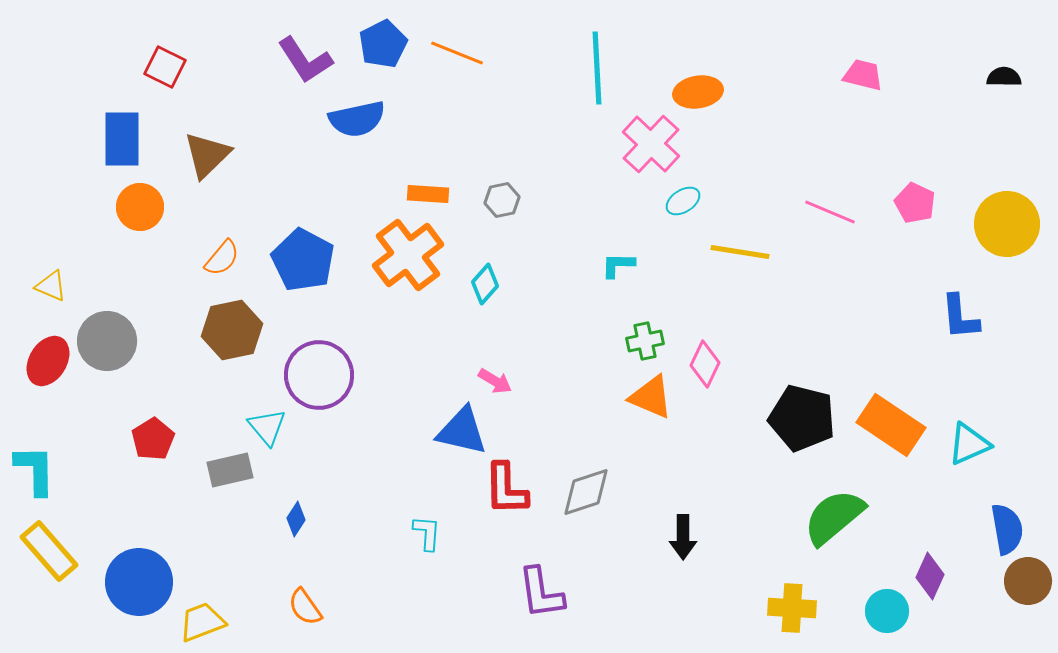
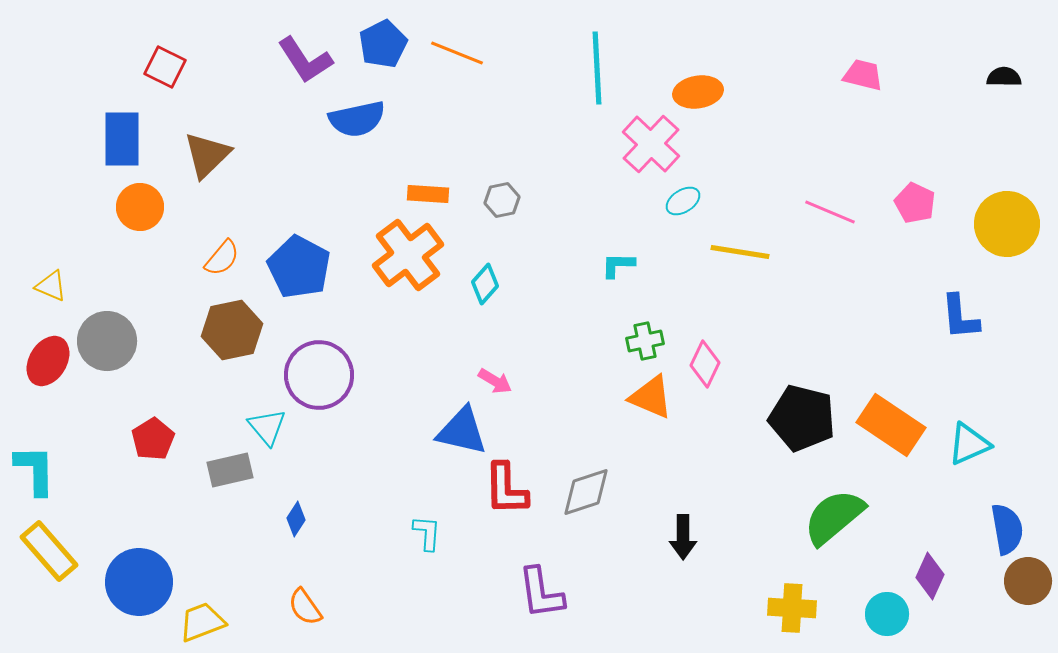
blue pentagon at (303, 260): moved 4 px left, 7 px down
cyan circle at (887, 611): moved 3 px down
